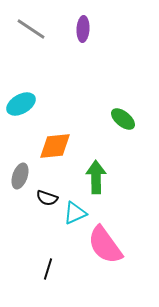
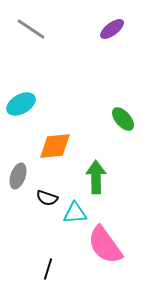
purple ellipse: moved 29 px right; rotated 50 degrees clockwise
green ellipse: rotated 10 degrees clockwise
gray ellipse: moved 2 px left
cyan triangle: rotated 20 degrees clockwise
